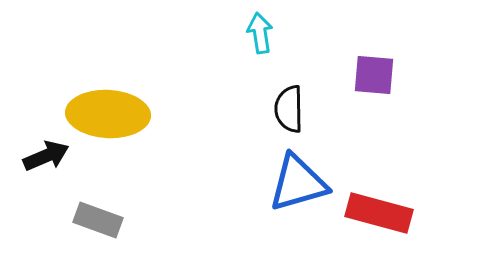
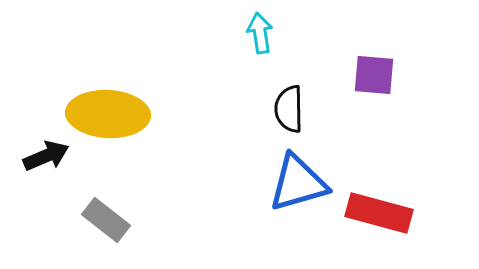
gray rectangle: moved 8 px right; rotated 18 degrees clockwise
